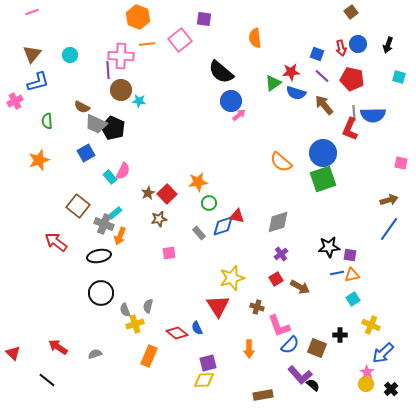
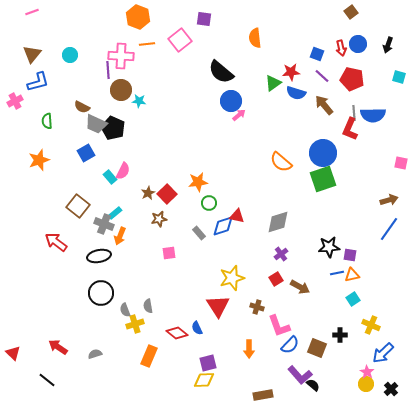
gray semicircle at (148, 306): rotated 24 degrees counterclockwise
